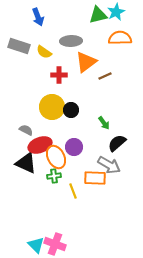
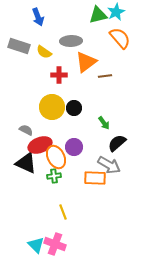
orange semicircle: rotated 50 degrees clockwise
brown line: rotated 16 degrees clockwise
black circle: moved 3 px right, 2 px up
yellow line: moved 10 px left, 21 px down
